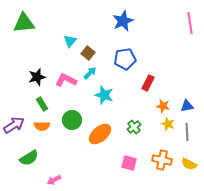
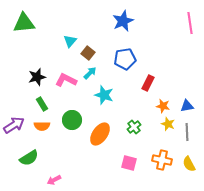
orange ellipse: rotated 15 degrees counterclockwise
yellow semicircle: rotated 35 degrees clockwise
